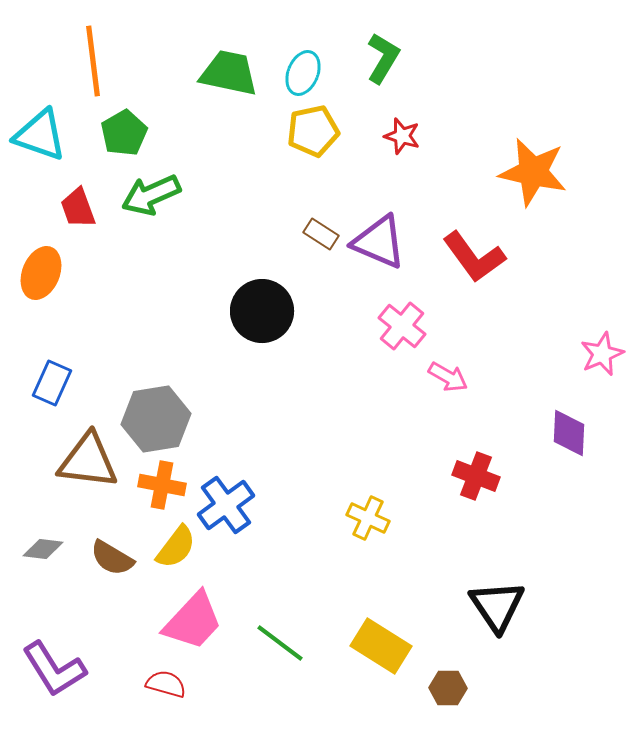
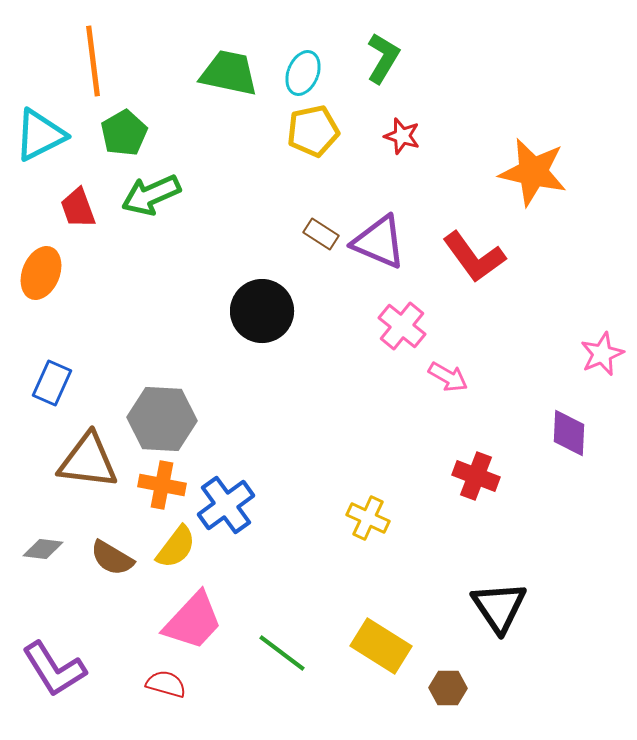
cyan triangle: rotated 46 degrees counterclockwise
gray hexagon: moved 6 px right; rotated 12 degrees clockwise
black triangle: moved 2 px right, 1 px down
green line: moved 2 px right, 10 px down
